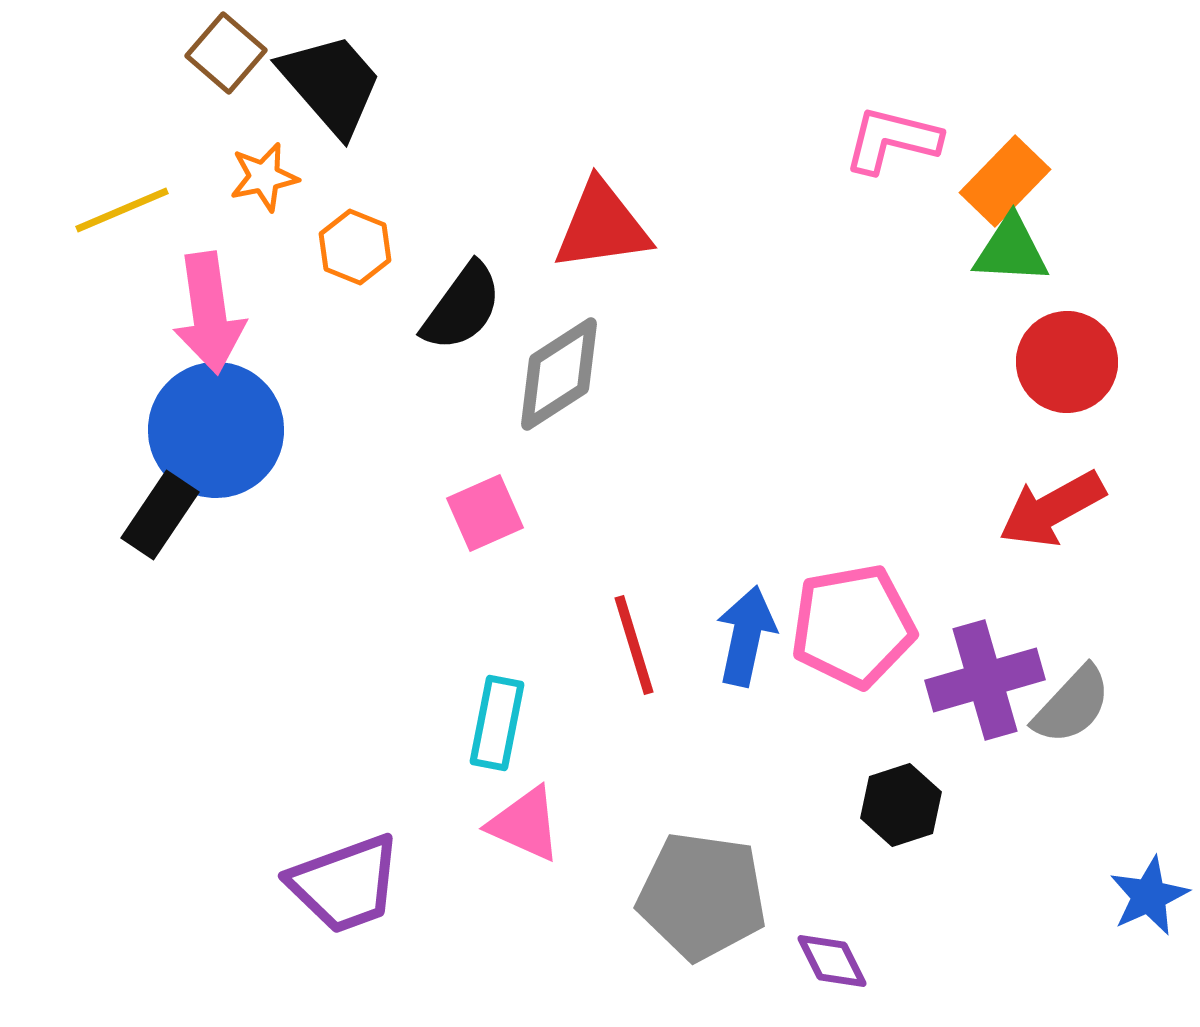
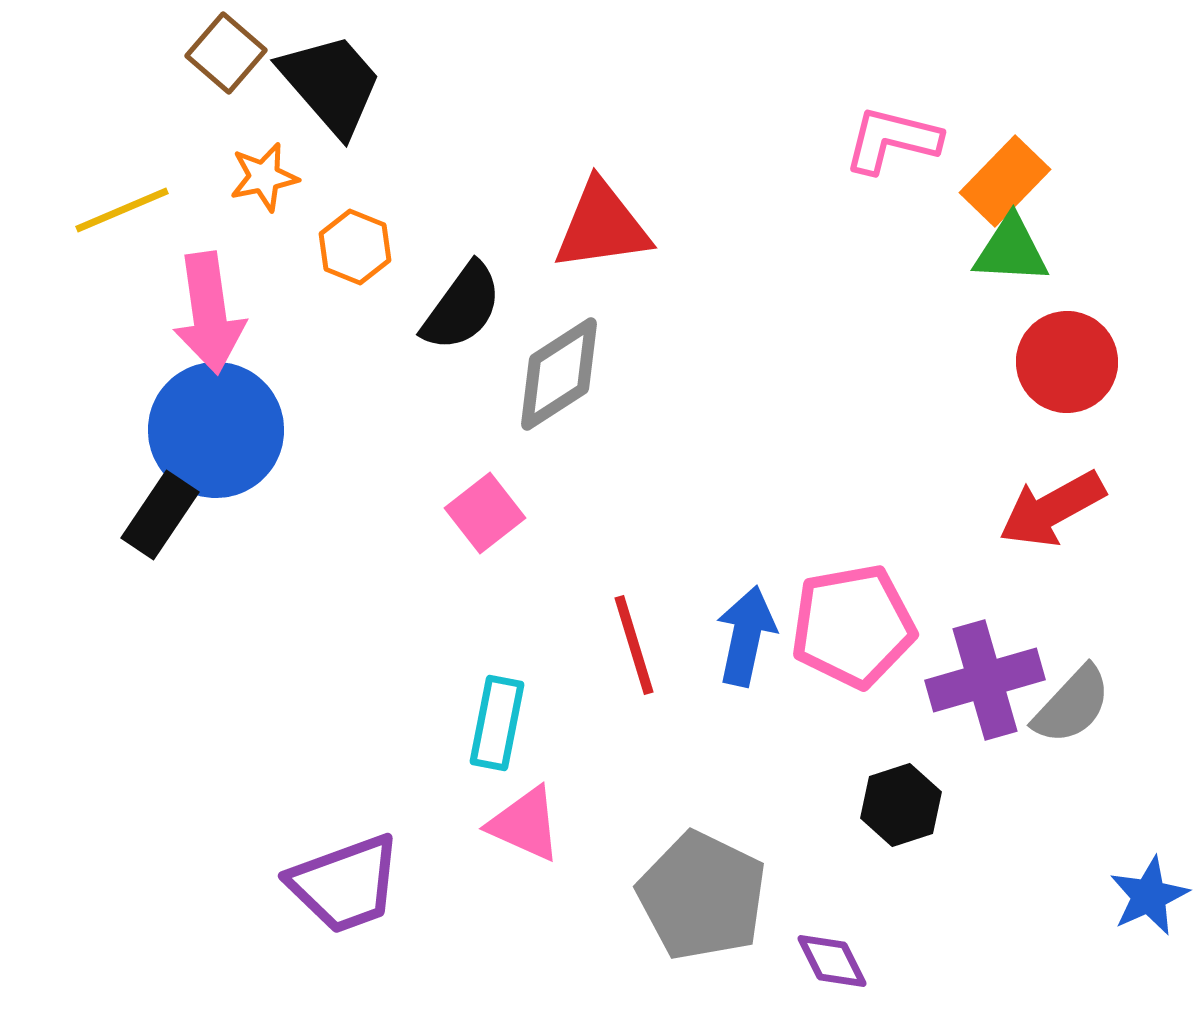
pink square: rotated 14 degrees counterclockwise
gray pentagon: rotated 18 degrees clockwise
